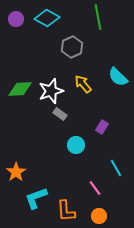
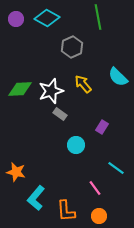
cyan line: rotated 24 degrees counterclockwise
orange star: rotated 24 degrees counterclockwise
cyan L-shape: rotated 30 degrees counterclockwise
